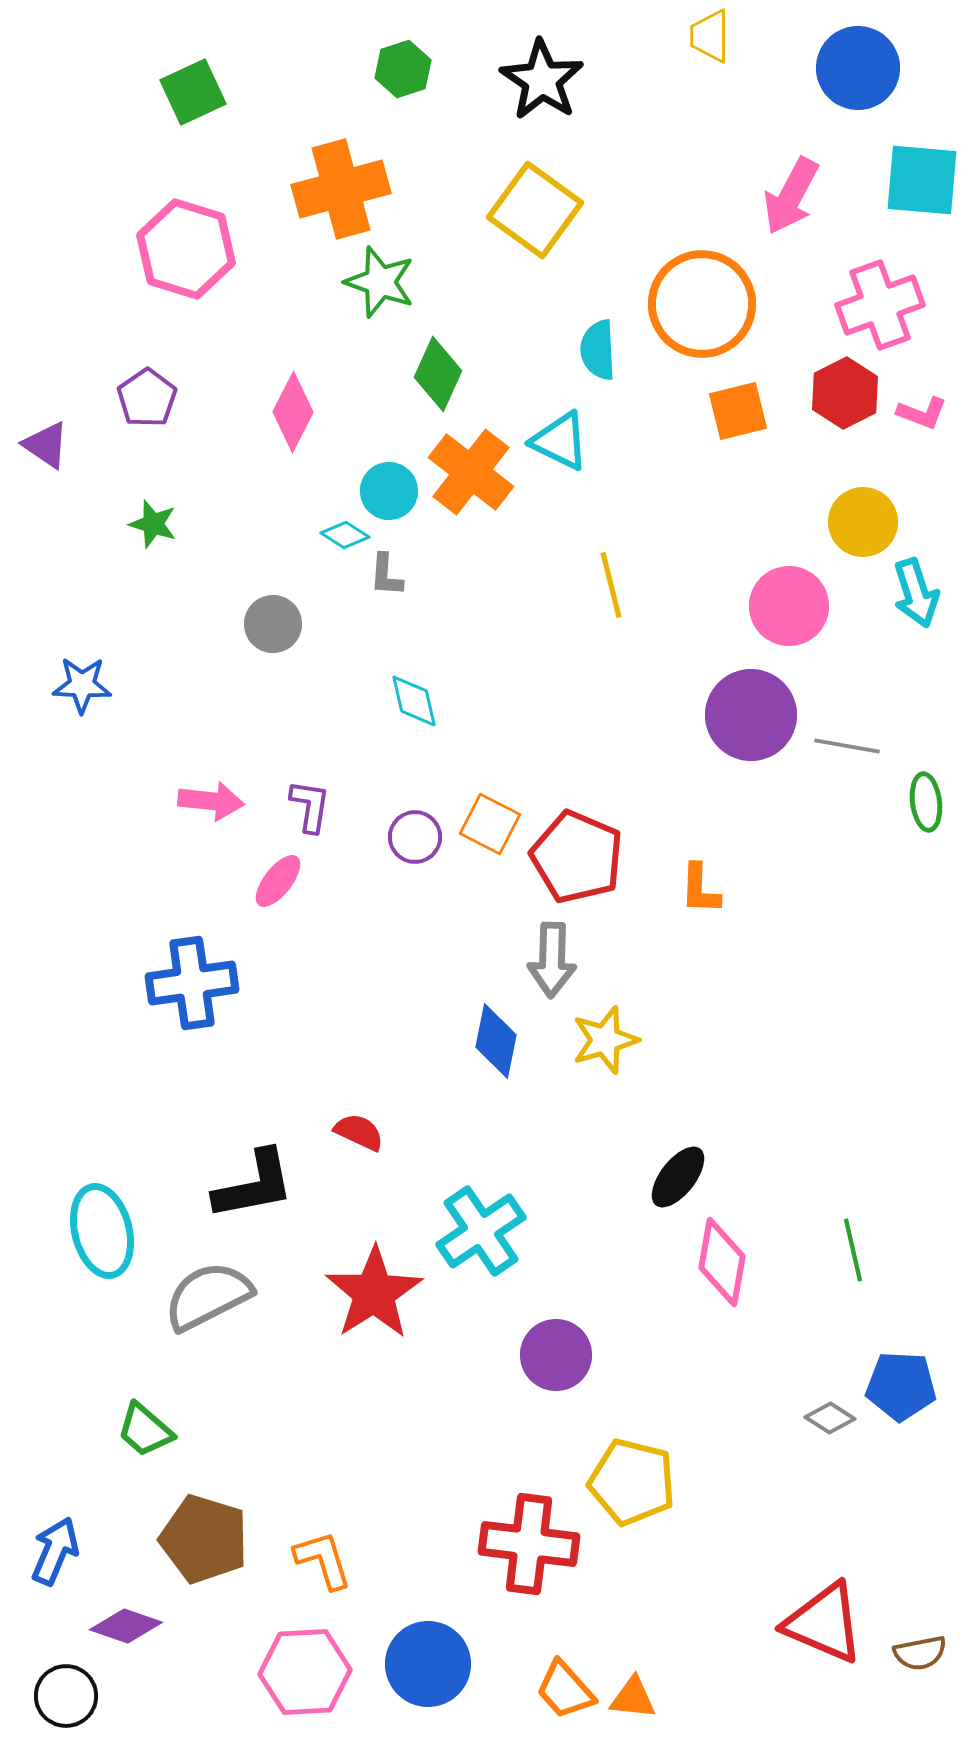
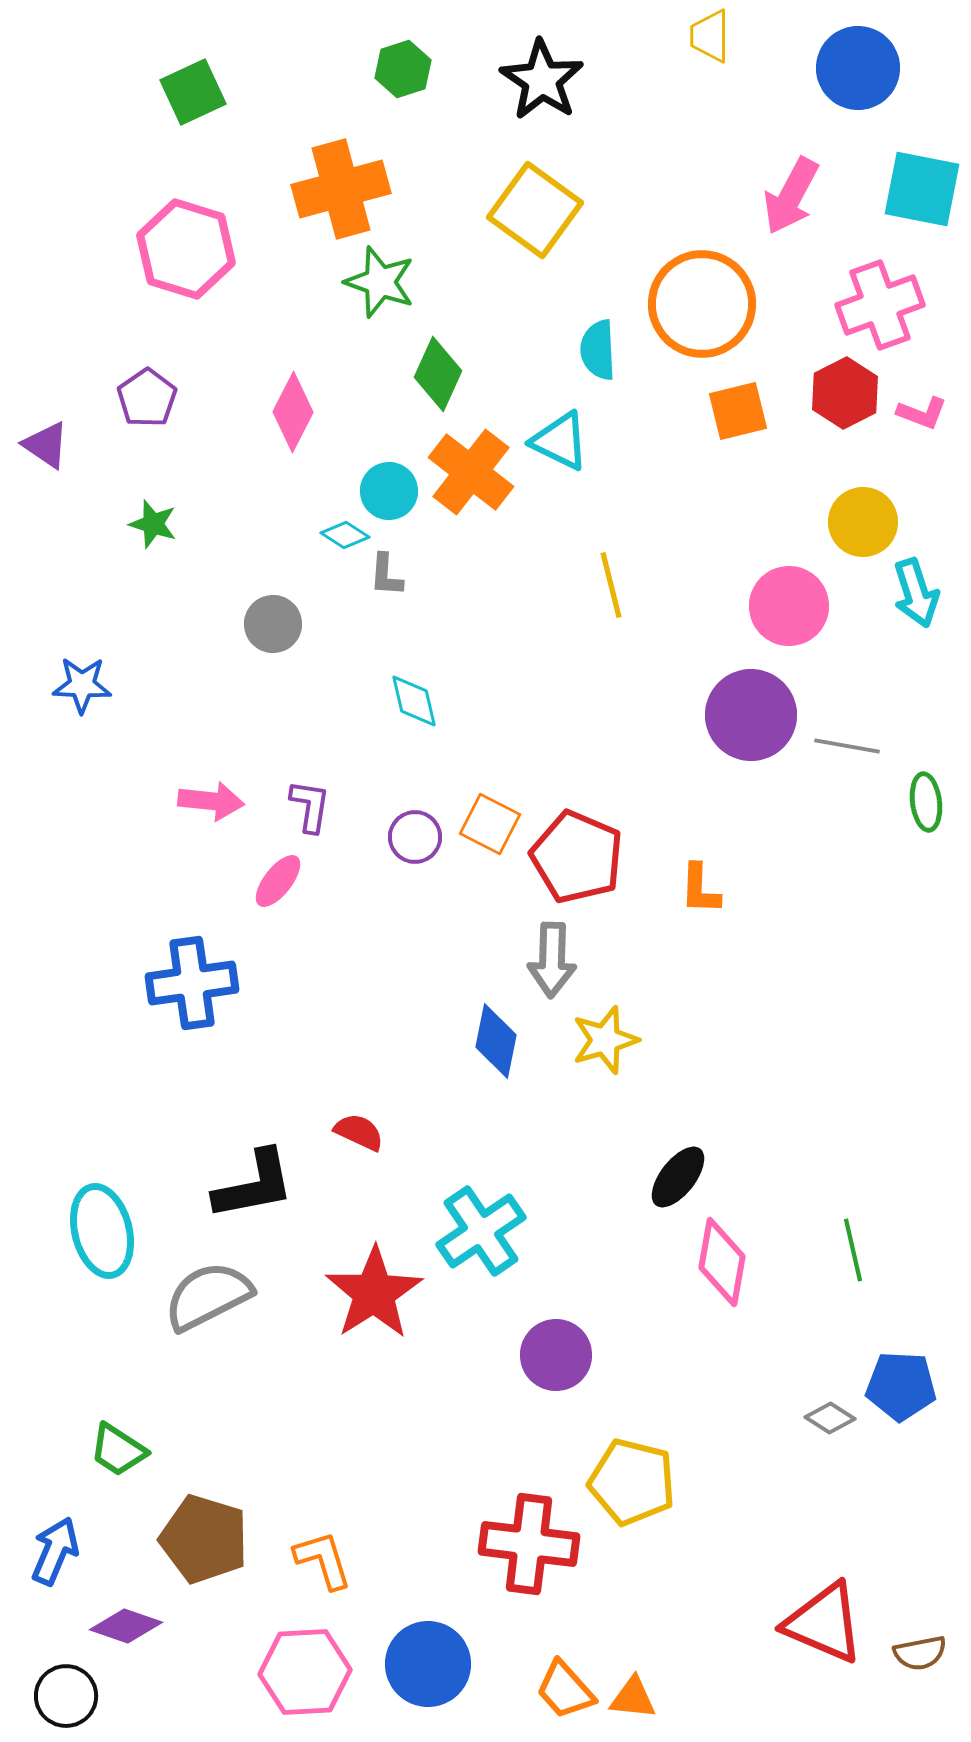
cyan square at (922, 180): moved 9 px down; rotated 6 degrees clockwise
green trapezoid at (145, 1430): moved 27 px left, 20 px down; rotated 8 degrees counterclockwise
